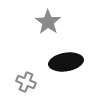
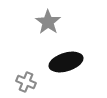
black ellipse: rotated 8 degrees counterclockwise
